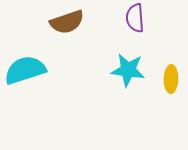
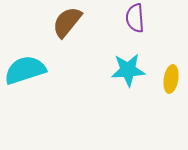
brown semicircle: rotated 148 degrees clockwise
cyan star: rotated 12 degrees counterclockwise
yellow ellipse: rotated 8 degrees clockwise
